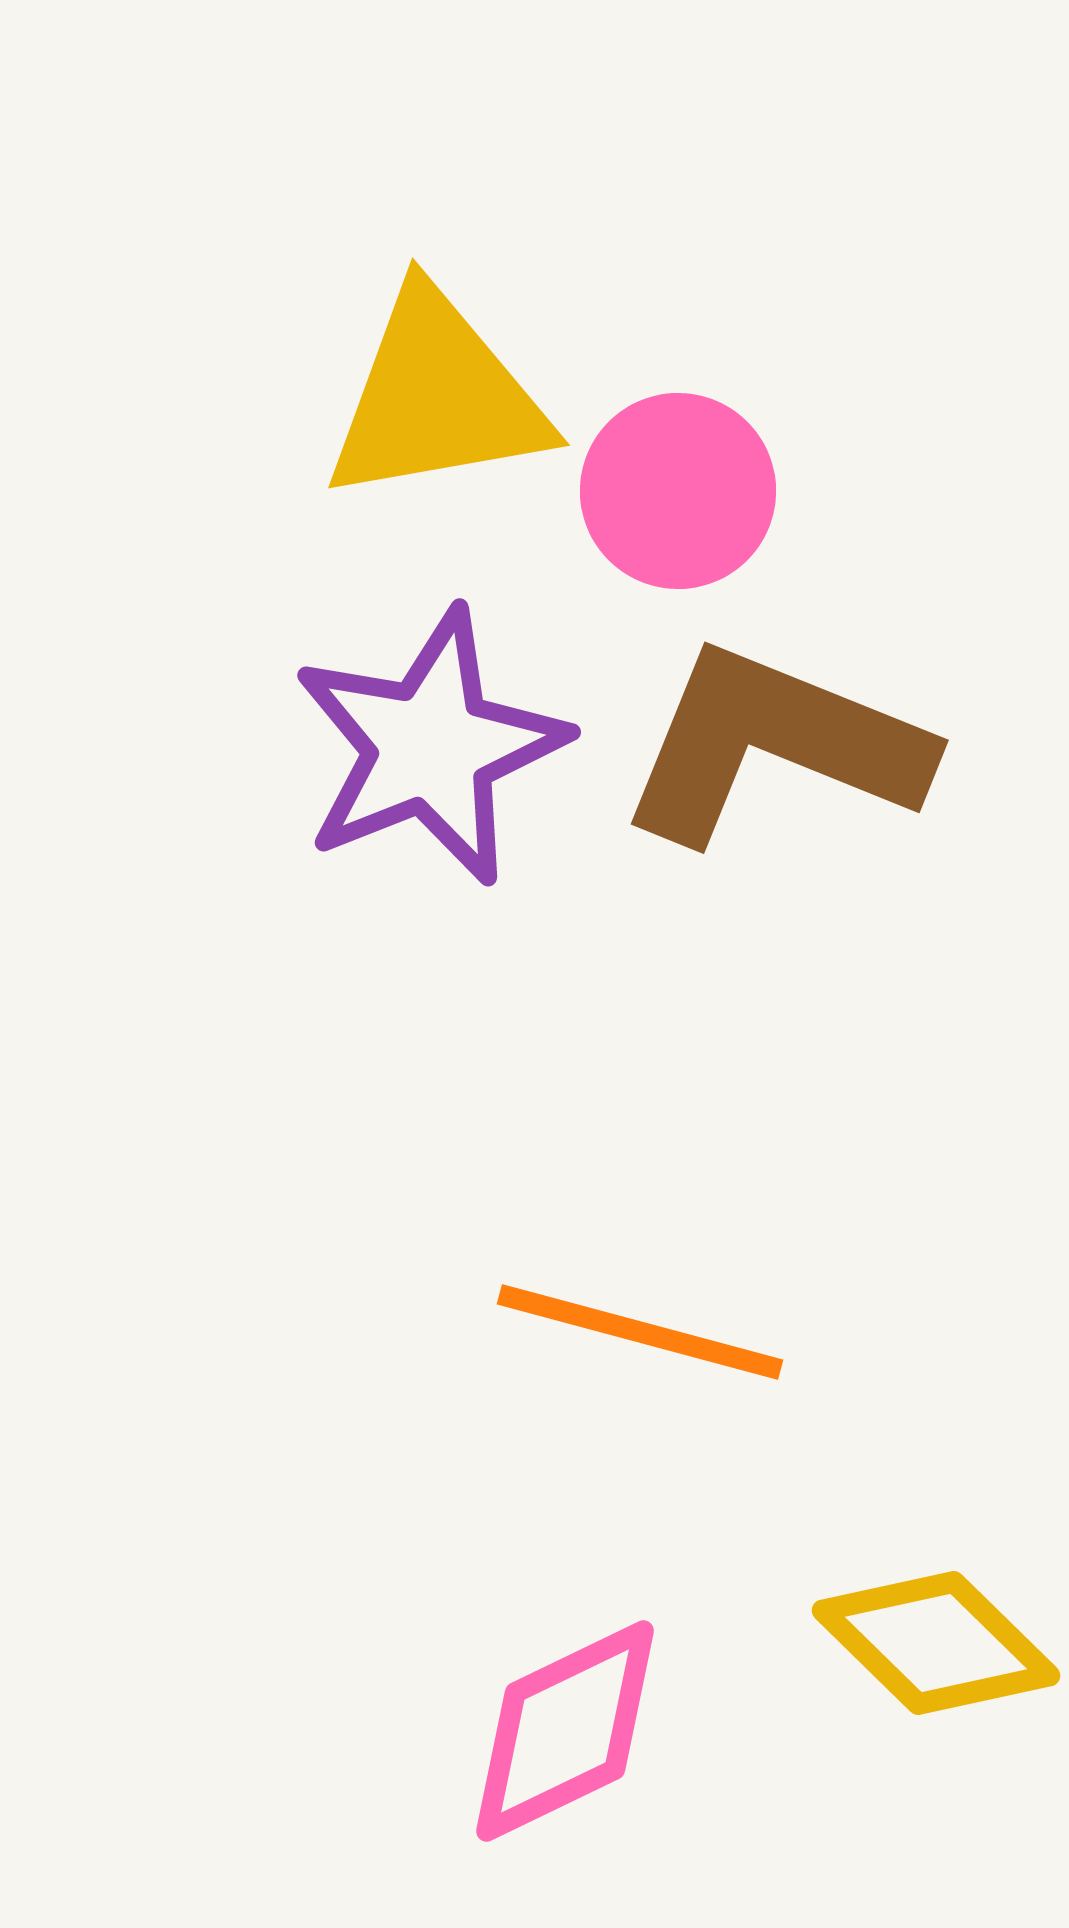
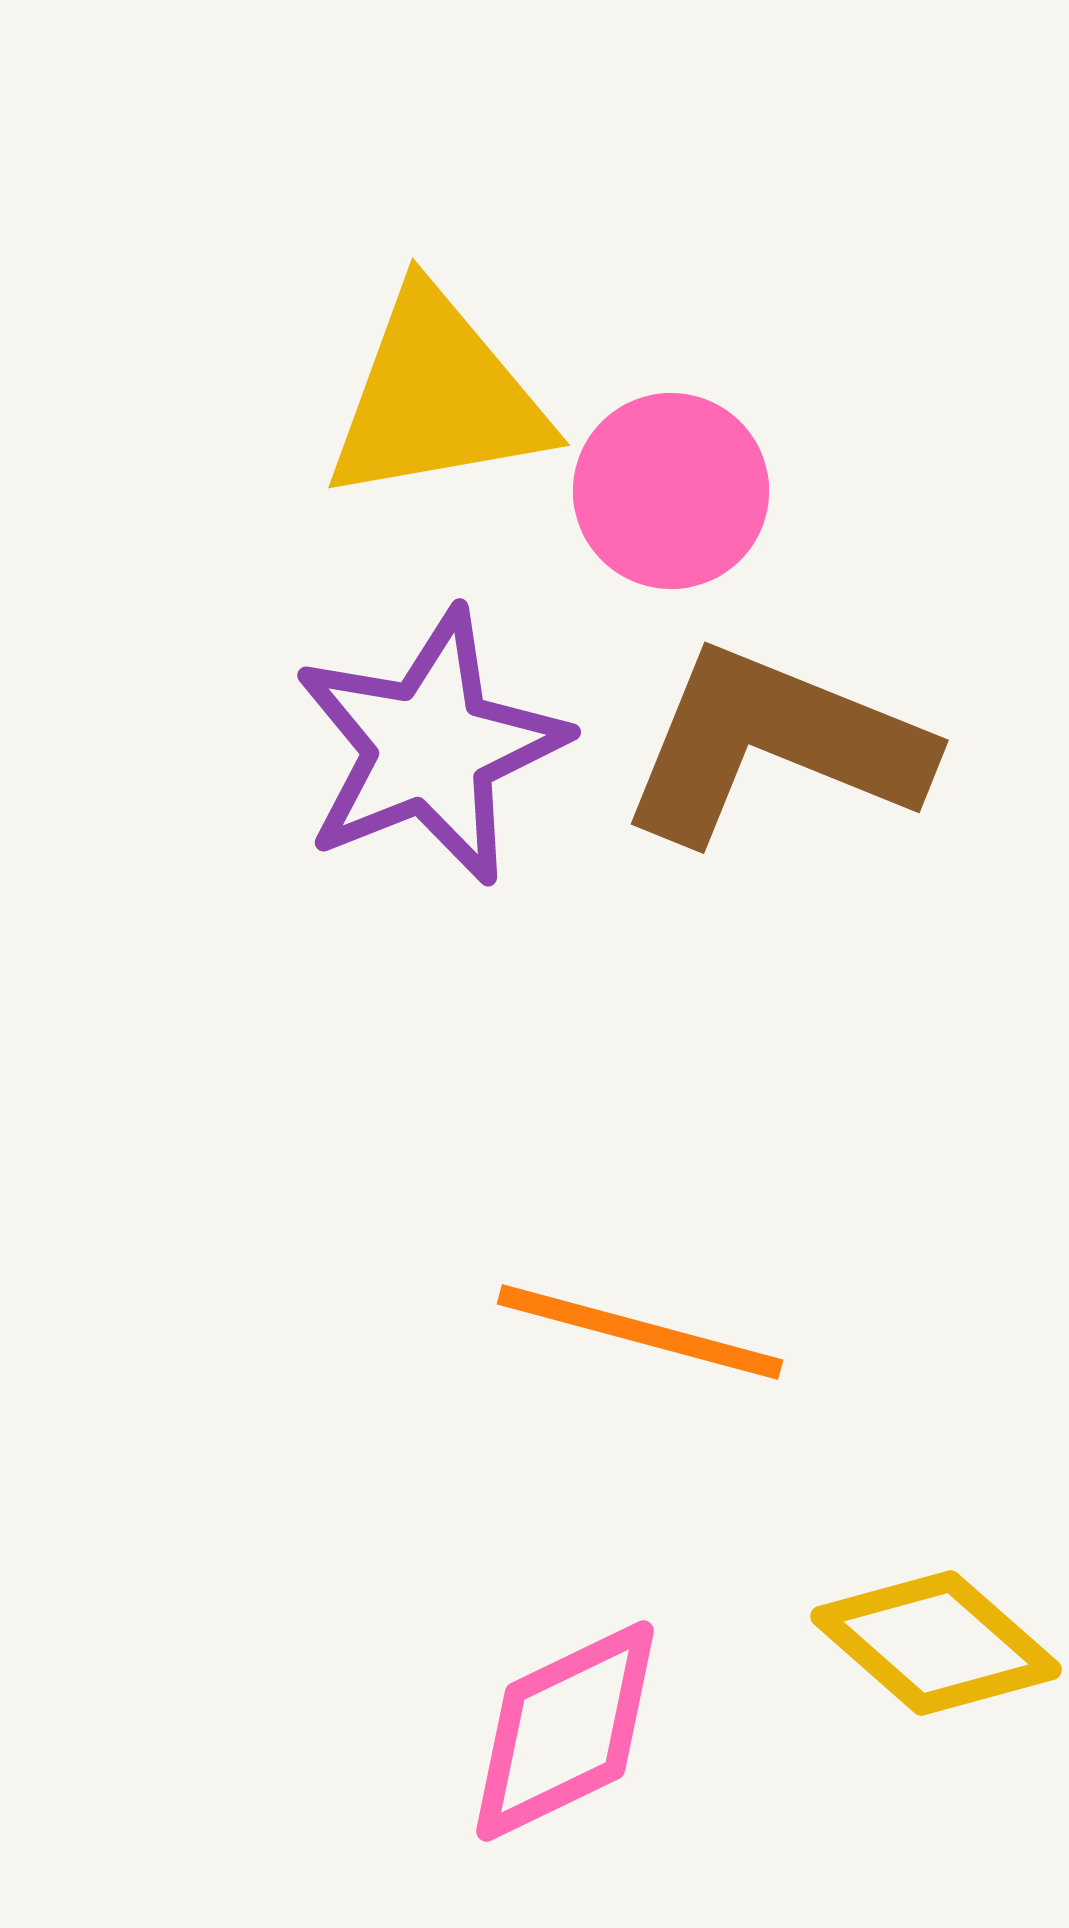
pink circle: moved 7 px left
yellow diamond: rotated 3 degrees counterclockwise
